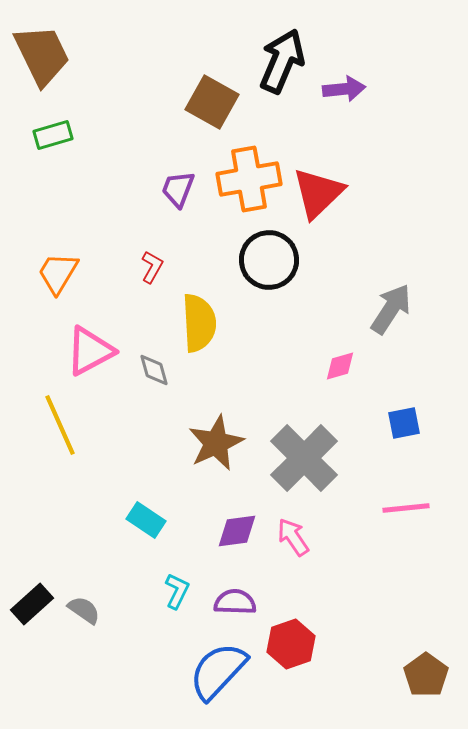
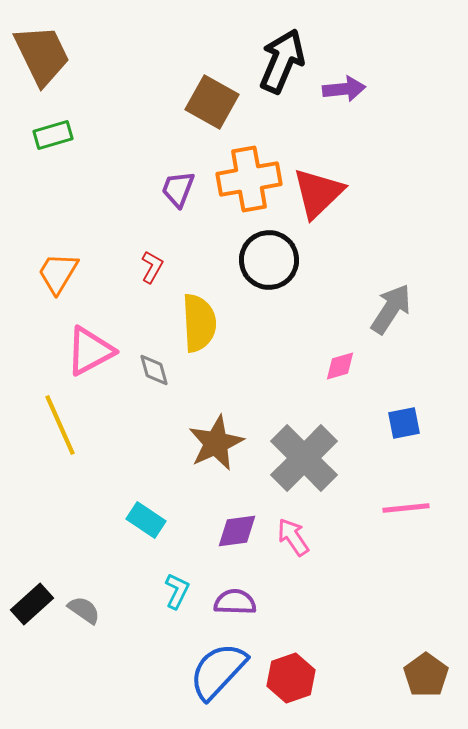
red hexagon: moved 34 px down
